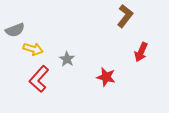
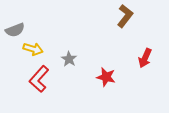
red arrow: moved 4 px right, 6 px down
gray star: moved 2 px right
